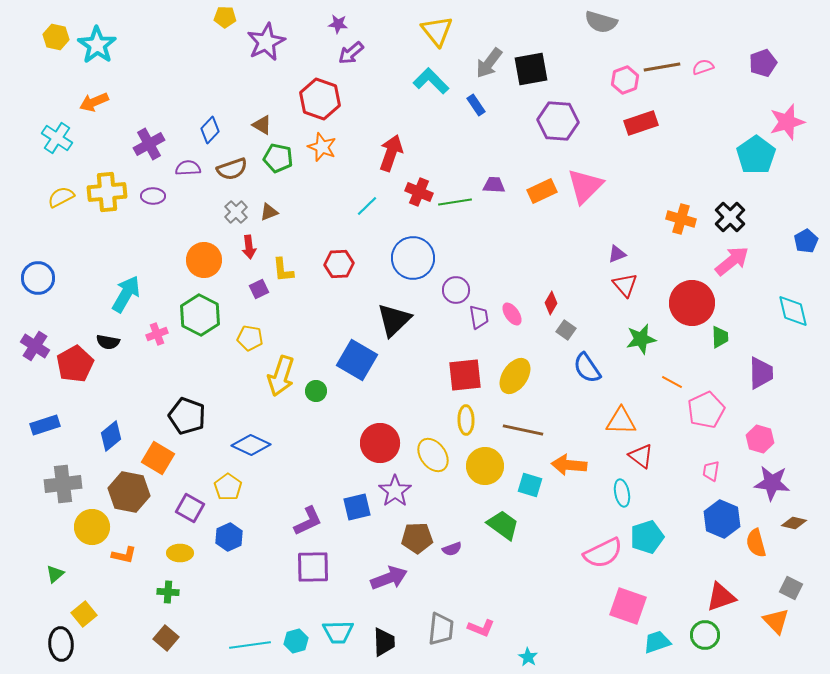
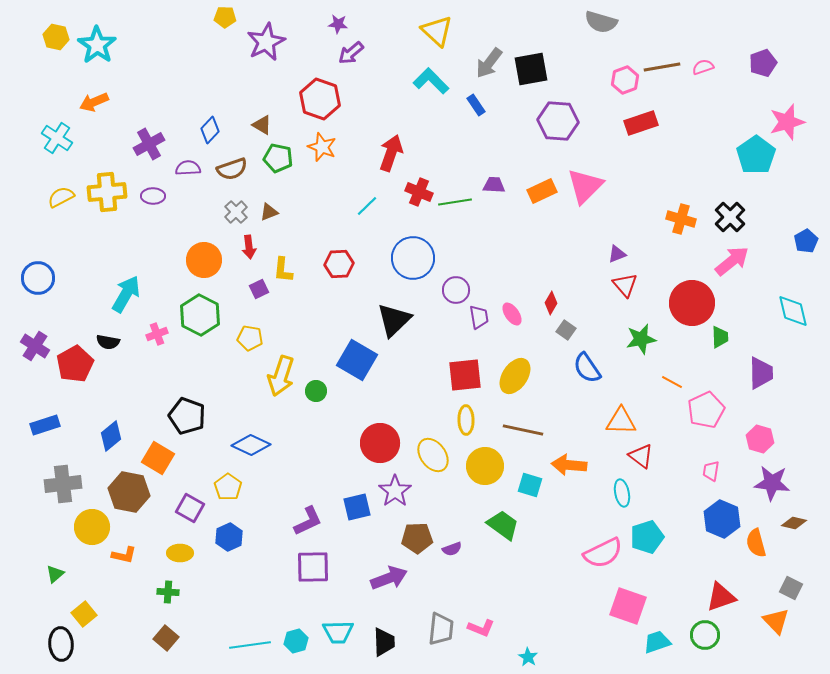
yellow triangle at (437, 31): rotated 8 degrees counterclockwise
yellow L-shape at (283, 270): rotated 12 degrees clockwise
